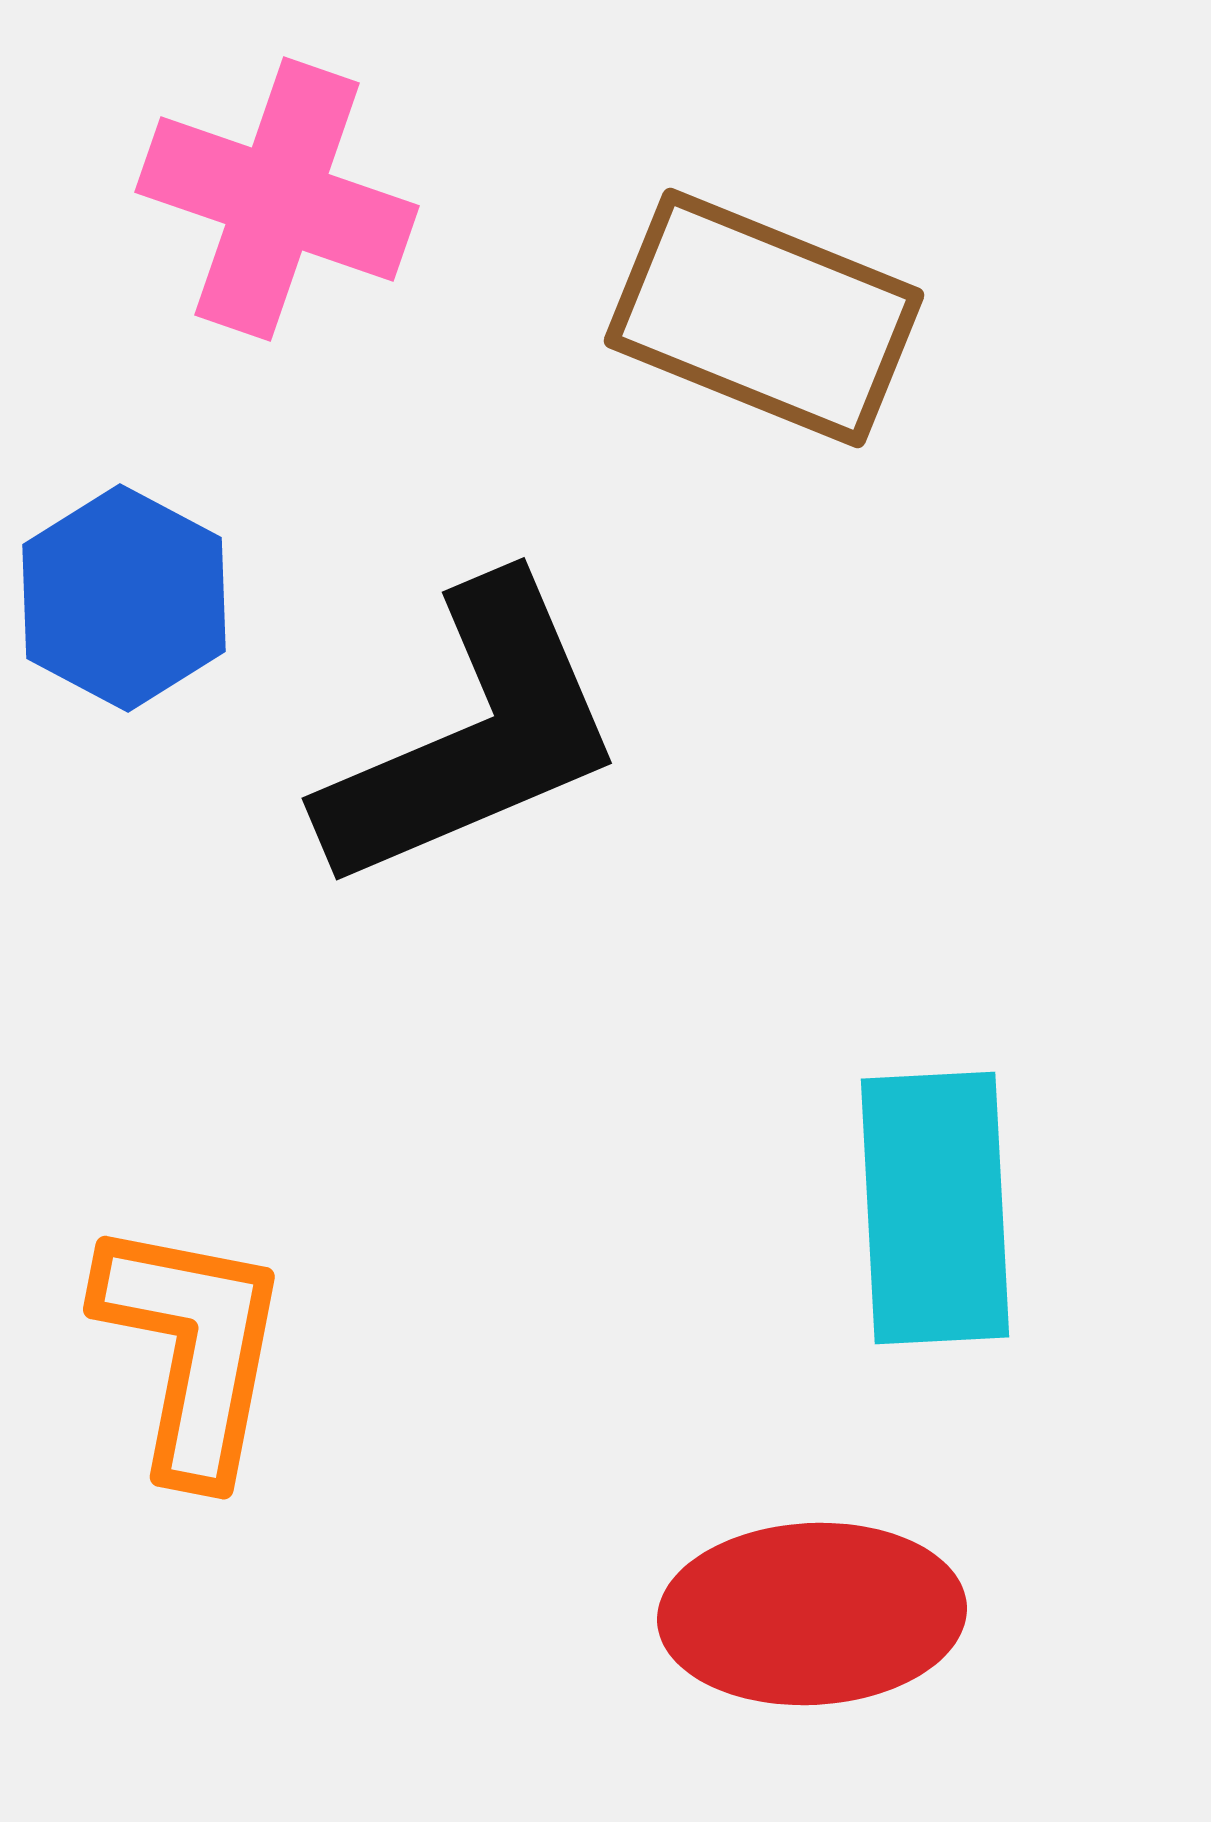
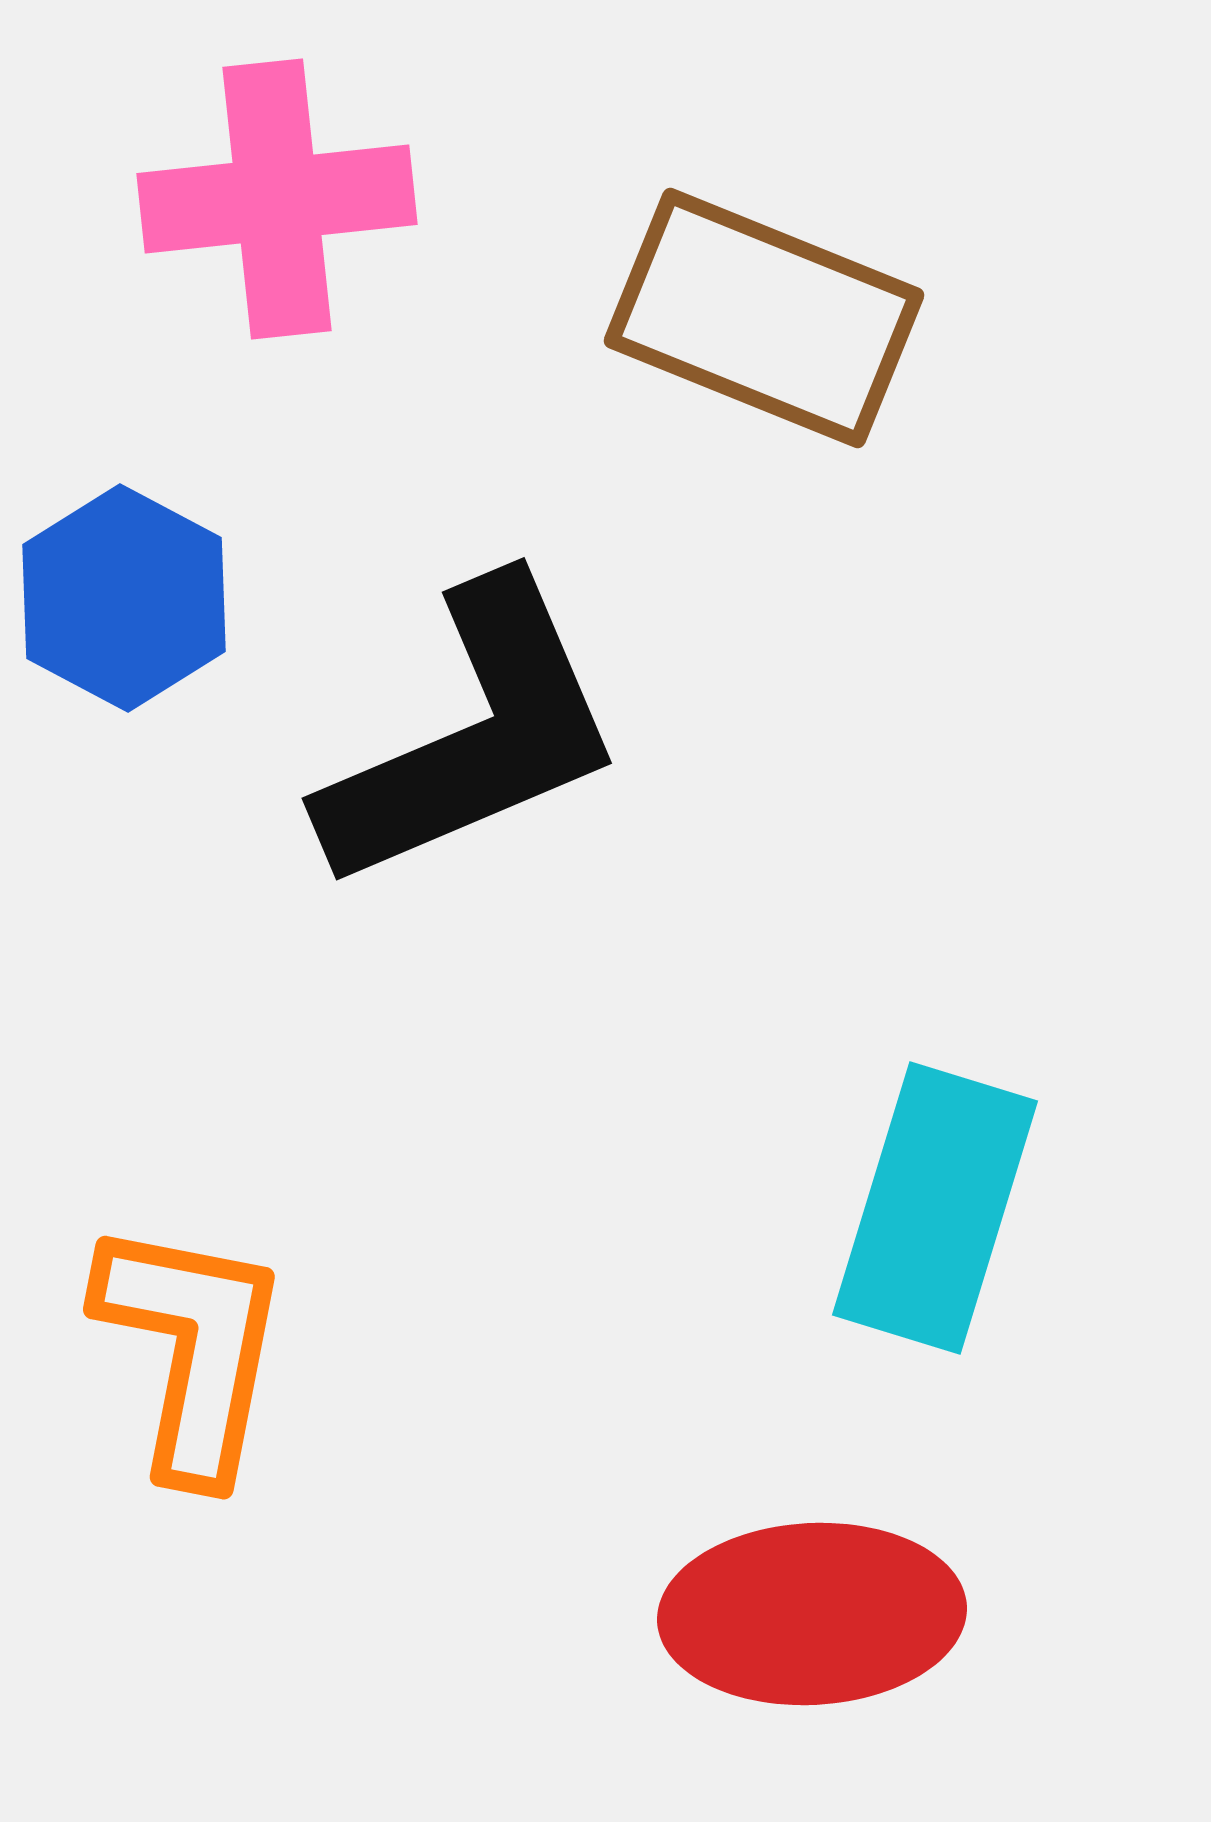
pink cross: rotated 25 degrees counterclockwise
cyan rectangle: rotated 20 degrees clockwise
